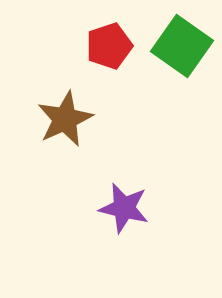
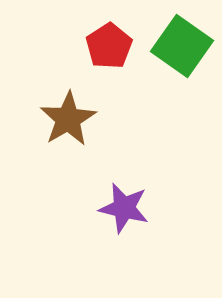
red pentagon: rotated 15 degrees counterclockwise
brown star: moved 3 px right; rotated 6 degrees counterclockwise
